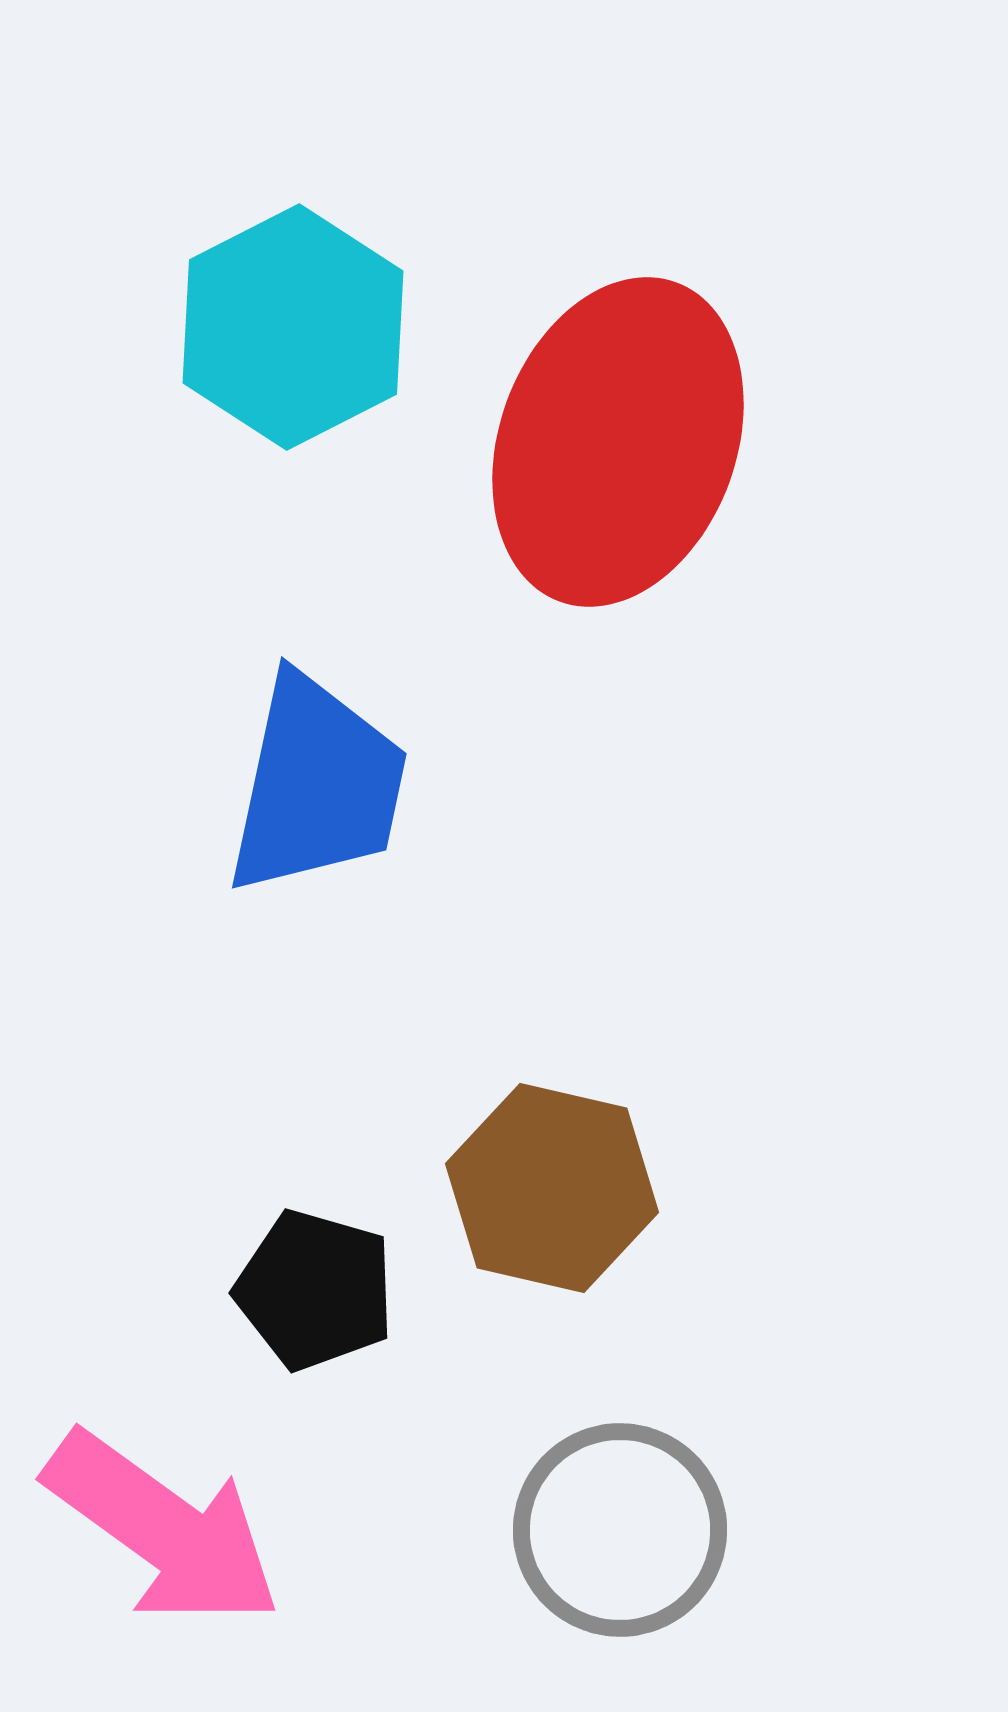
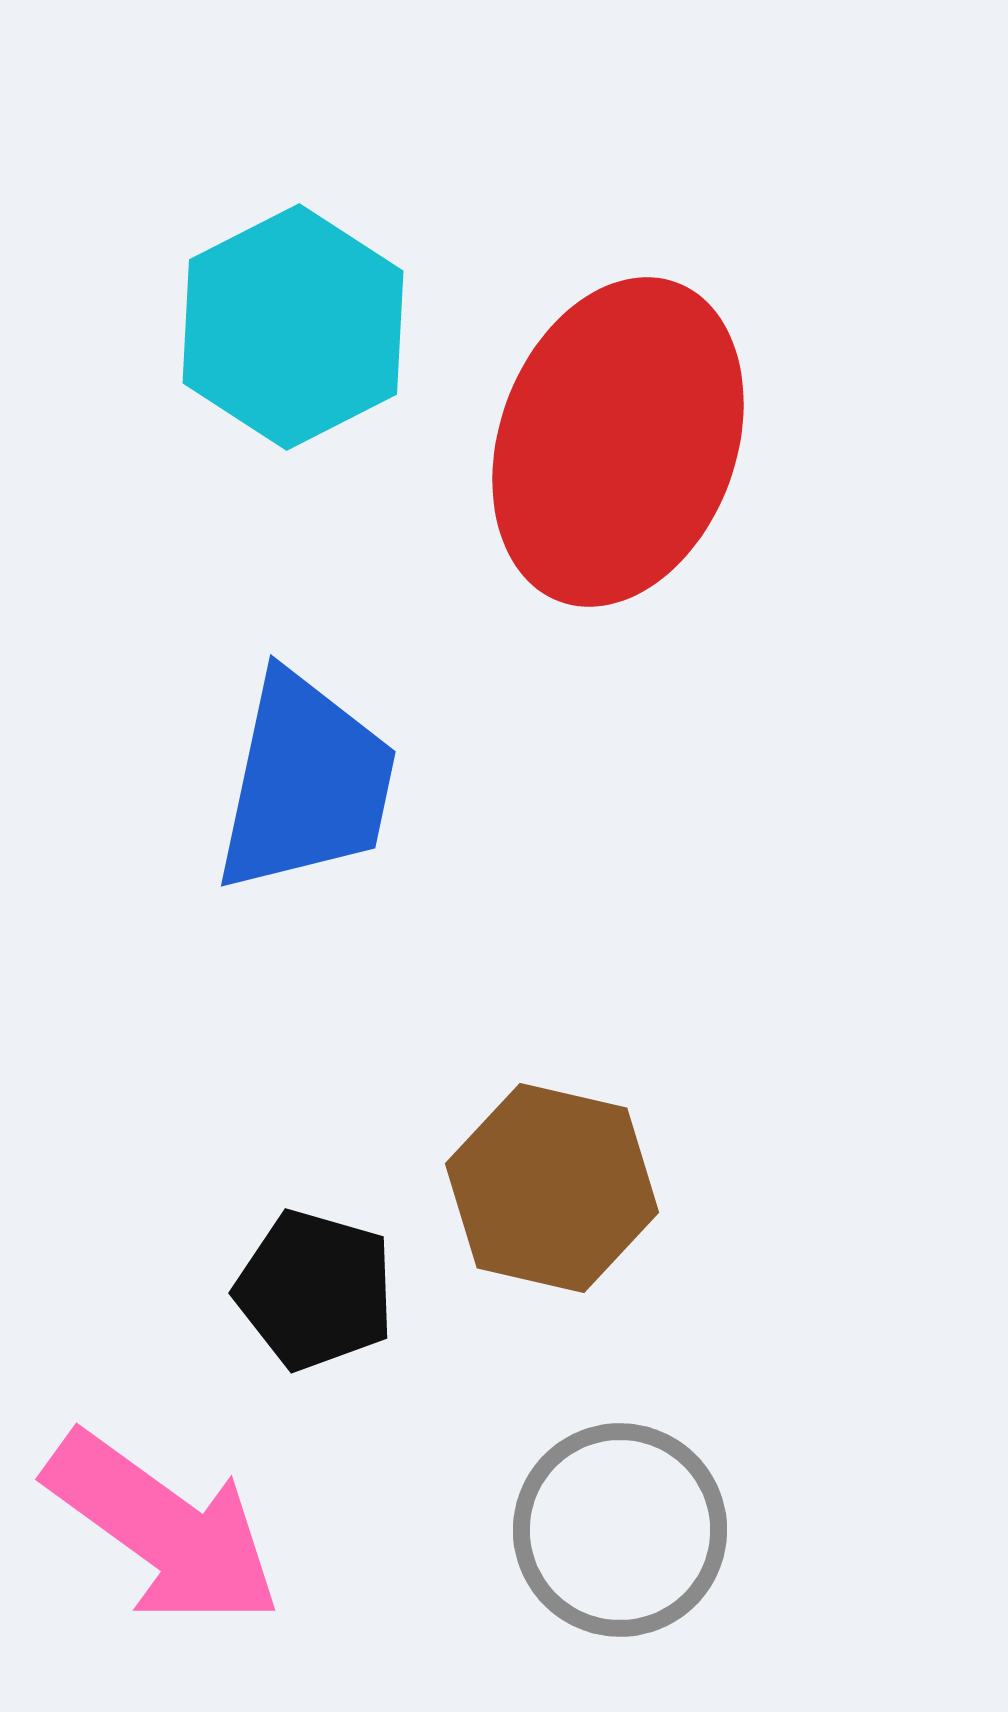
blue trapezoid: moved 11 px left, 2 px up
